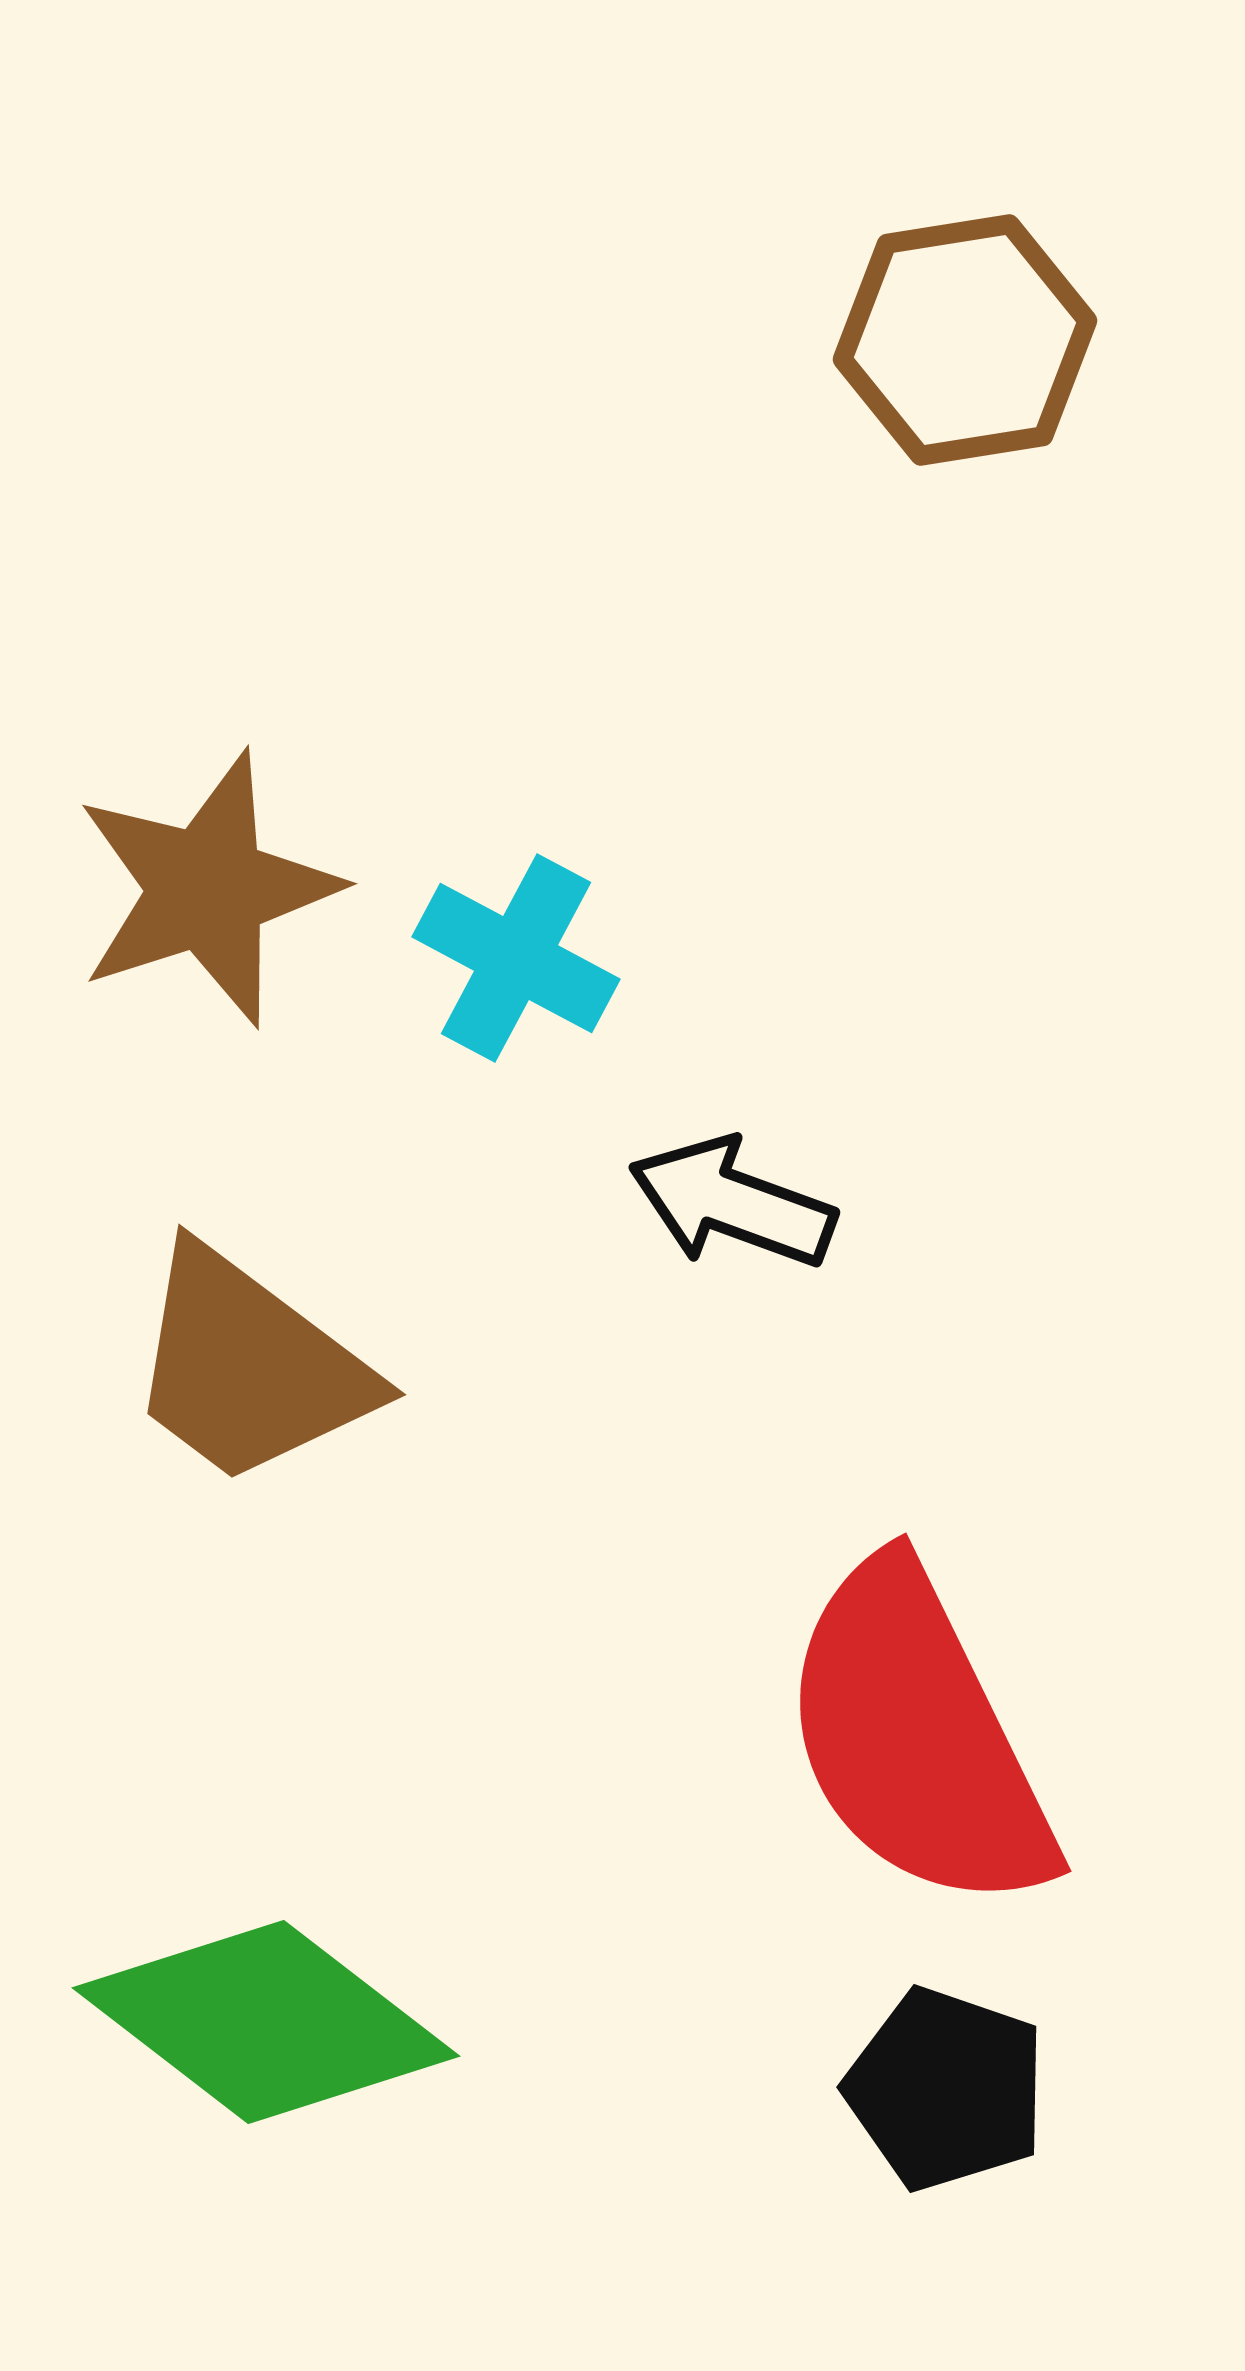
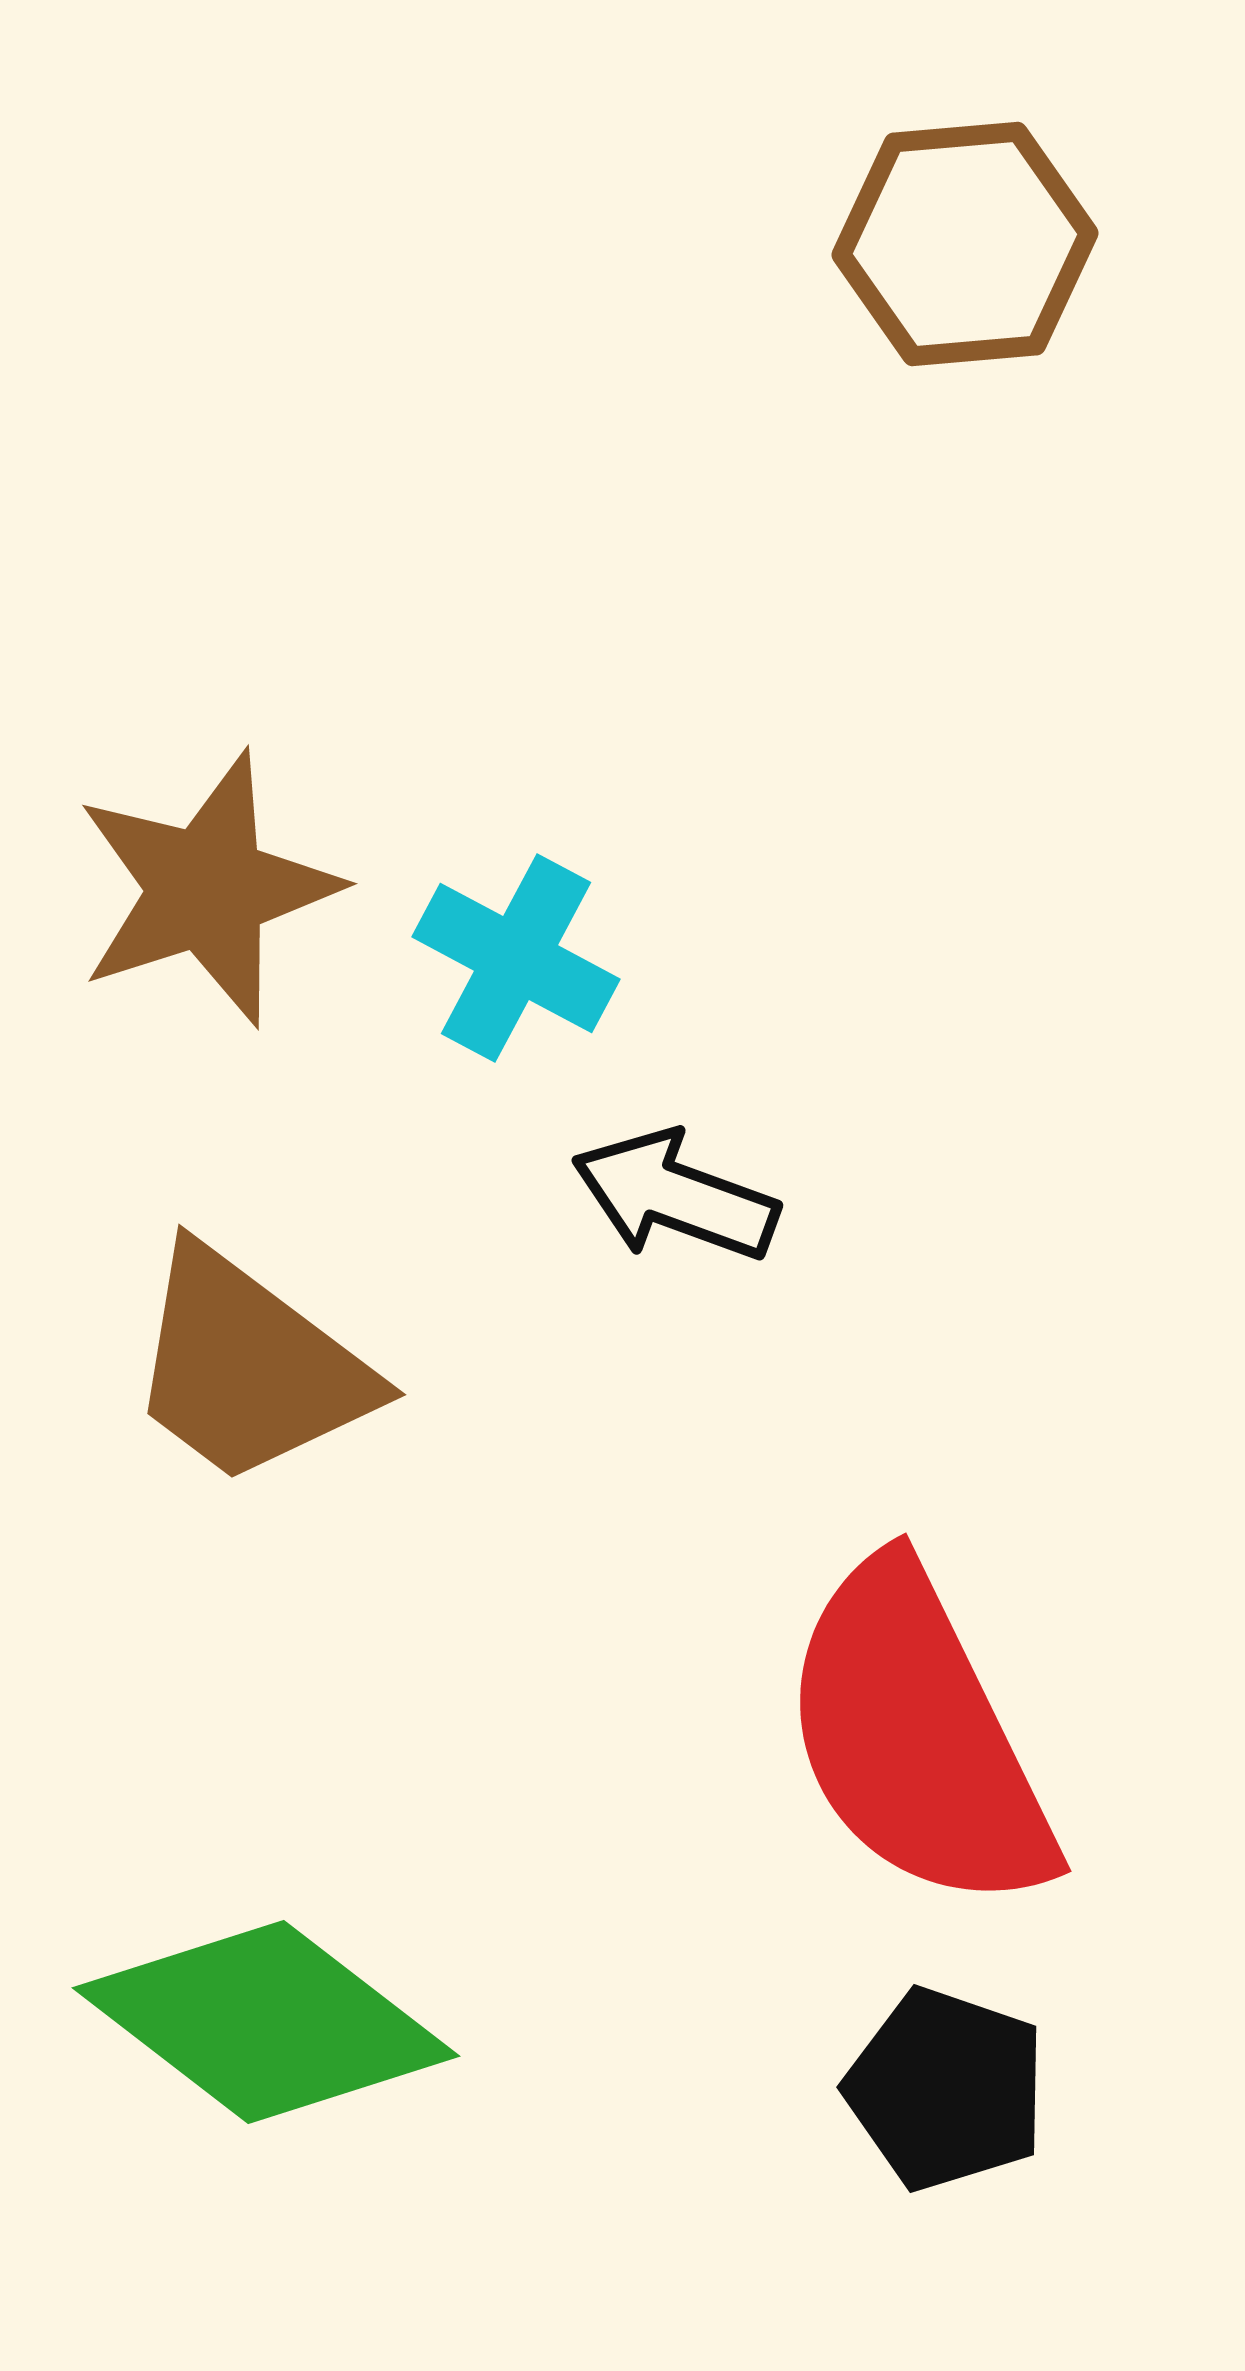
brown hexagon: moved 96 px up; rotated 4 degrees clockwise
black arrow: moved 57 px left, 7 px up
